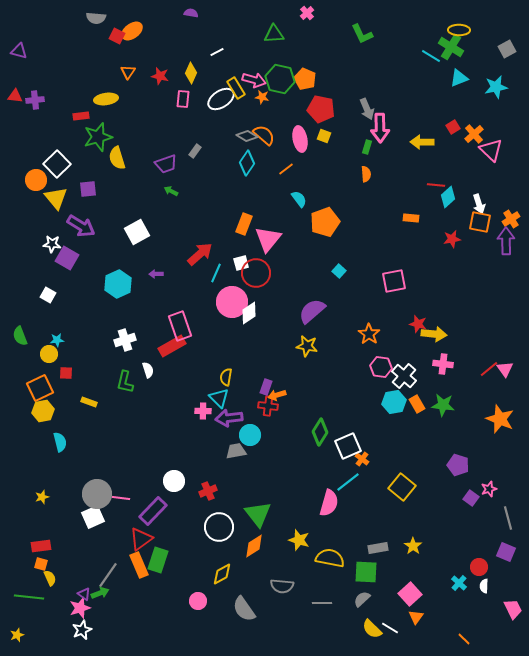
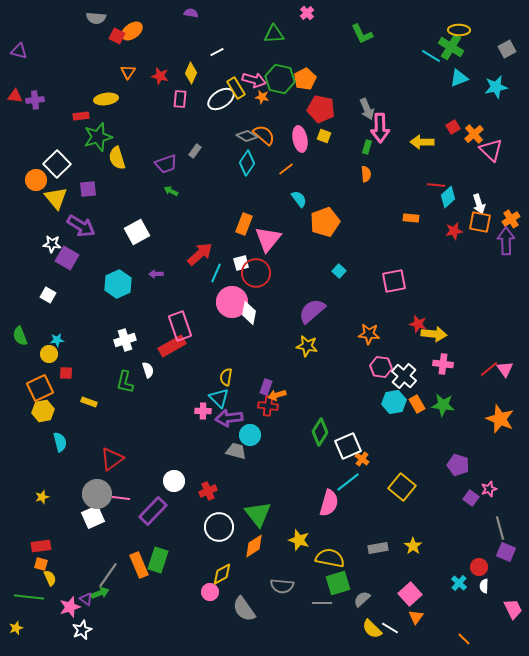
orange pentagon at (305, 79): rotated 20 degrees clockwise
pink rectangle at (183, 99): moved 3 px left
red star at (452, 239): moved 2 px right, 8 px up
white diamond at (249, 313): rotated 45 degrees counterclockwise
orange star at (369, 334): rotated 30 degrees counterclockwise
gray trapezoid at (236, 451): rotated 25 degrees clockwise
gray line at (508, 518): moved 8 px left, 10 px down
red triangle at (141, 539): moved 29 px left, 80 px up
green square at (366, 572): moved 28 px left, 11 px down; rotated 20 degrees counterclockwise
purple triangle at (84, 594): moved 2 px right, 5 px down
pink circle at (198, 601): moved 12 px right, 9 px up
pink star at (80, 608): moved 10 px left, 1 px up
yellow star at (17, 635): moved 1 px left, 7 px up
